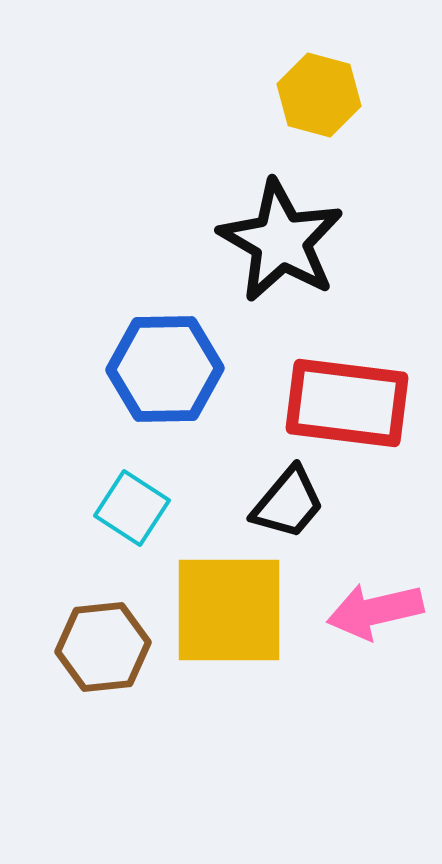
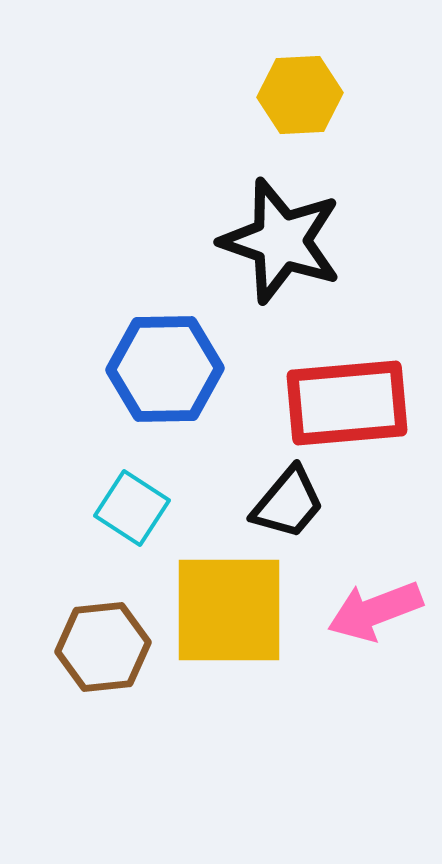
yellow hexagon: moved 19 px left; rotated 18 degrees counterclockwise
black star: rotated 11 degrees counterclockwise
red rectangle: rotated 12 degrees counterclockwise
pink arrow: rotated 8 degrees counterclockwise
